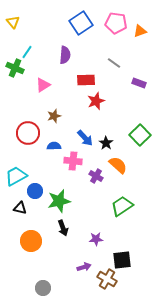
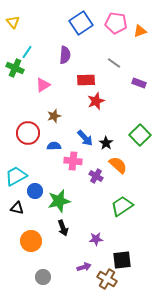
black triangle: moved 3 px left
gray circle: moved 11 px up
